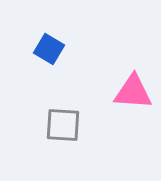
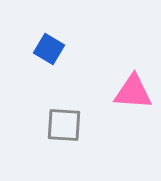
gray square: moved 1 px right
